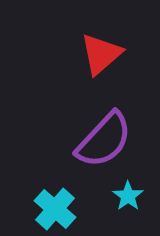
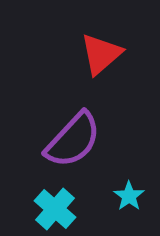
purple semicircle: moved 31 px left
cyan star: moved 1 px right
